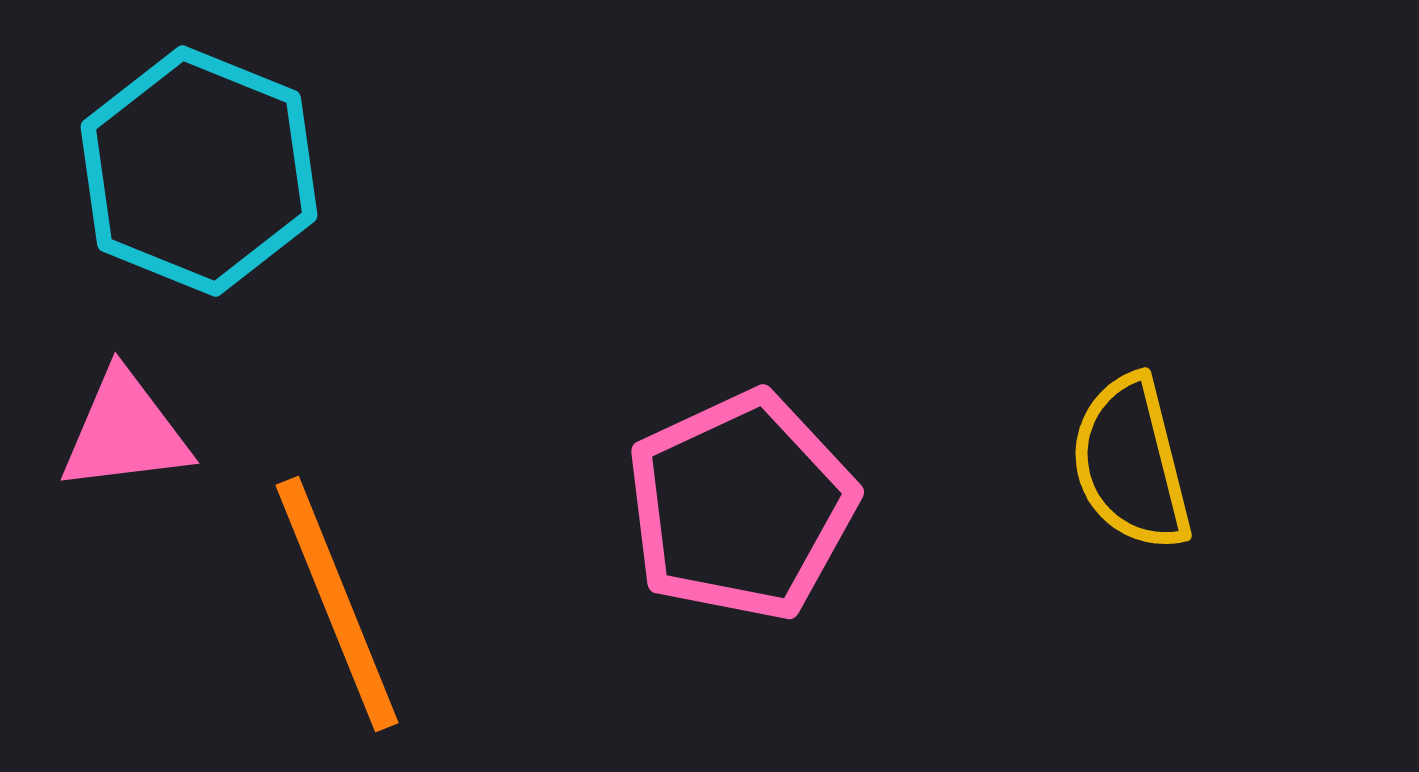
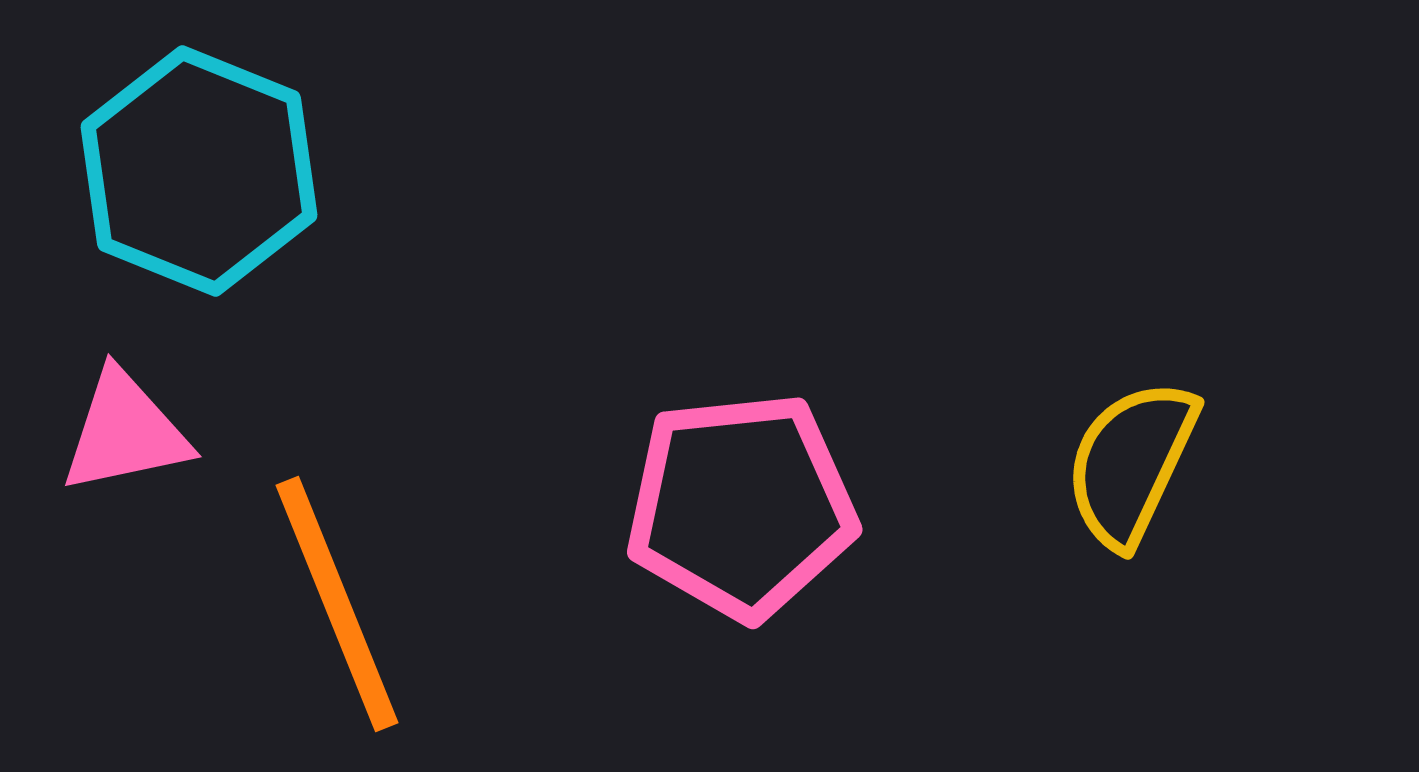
pink triangle: rotated 5 degrees counterclockwise
yellow semicircle: rotated 39 degrees clockwise
pink pentagon: rotated 19 degrees clockwise
